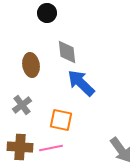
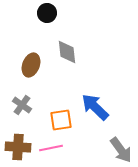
brown ellipse: rotated 30 degrees clockwise
blue arrow: moved 14 px right, 24 px down
gray cross: rotated 18 degrees counterclockwise
orange square: rotated 20 degrees counterclockwise
brown cross: moved 2 px left
